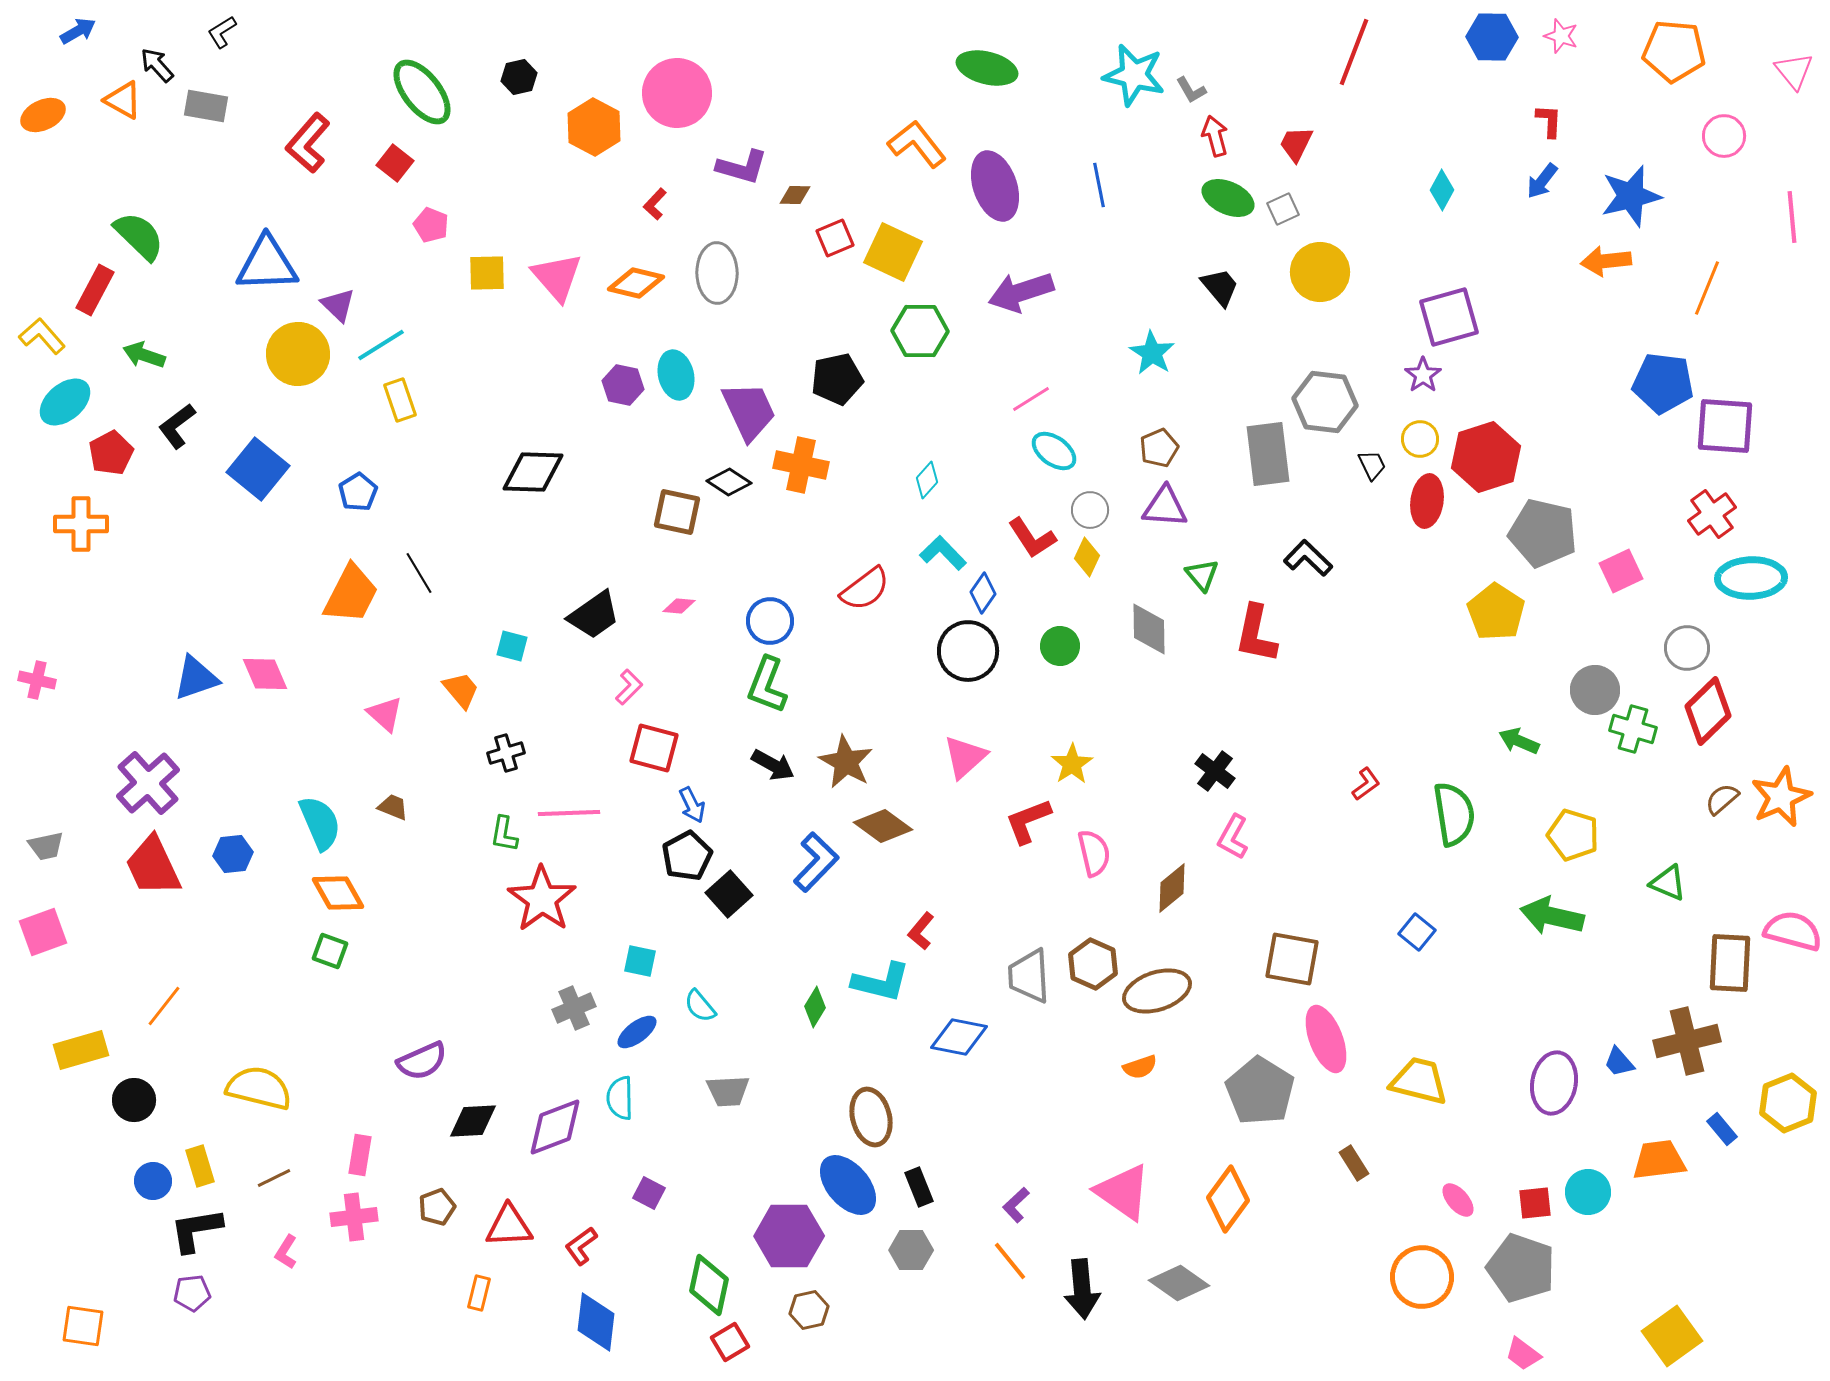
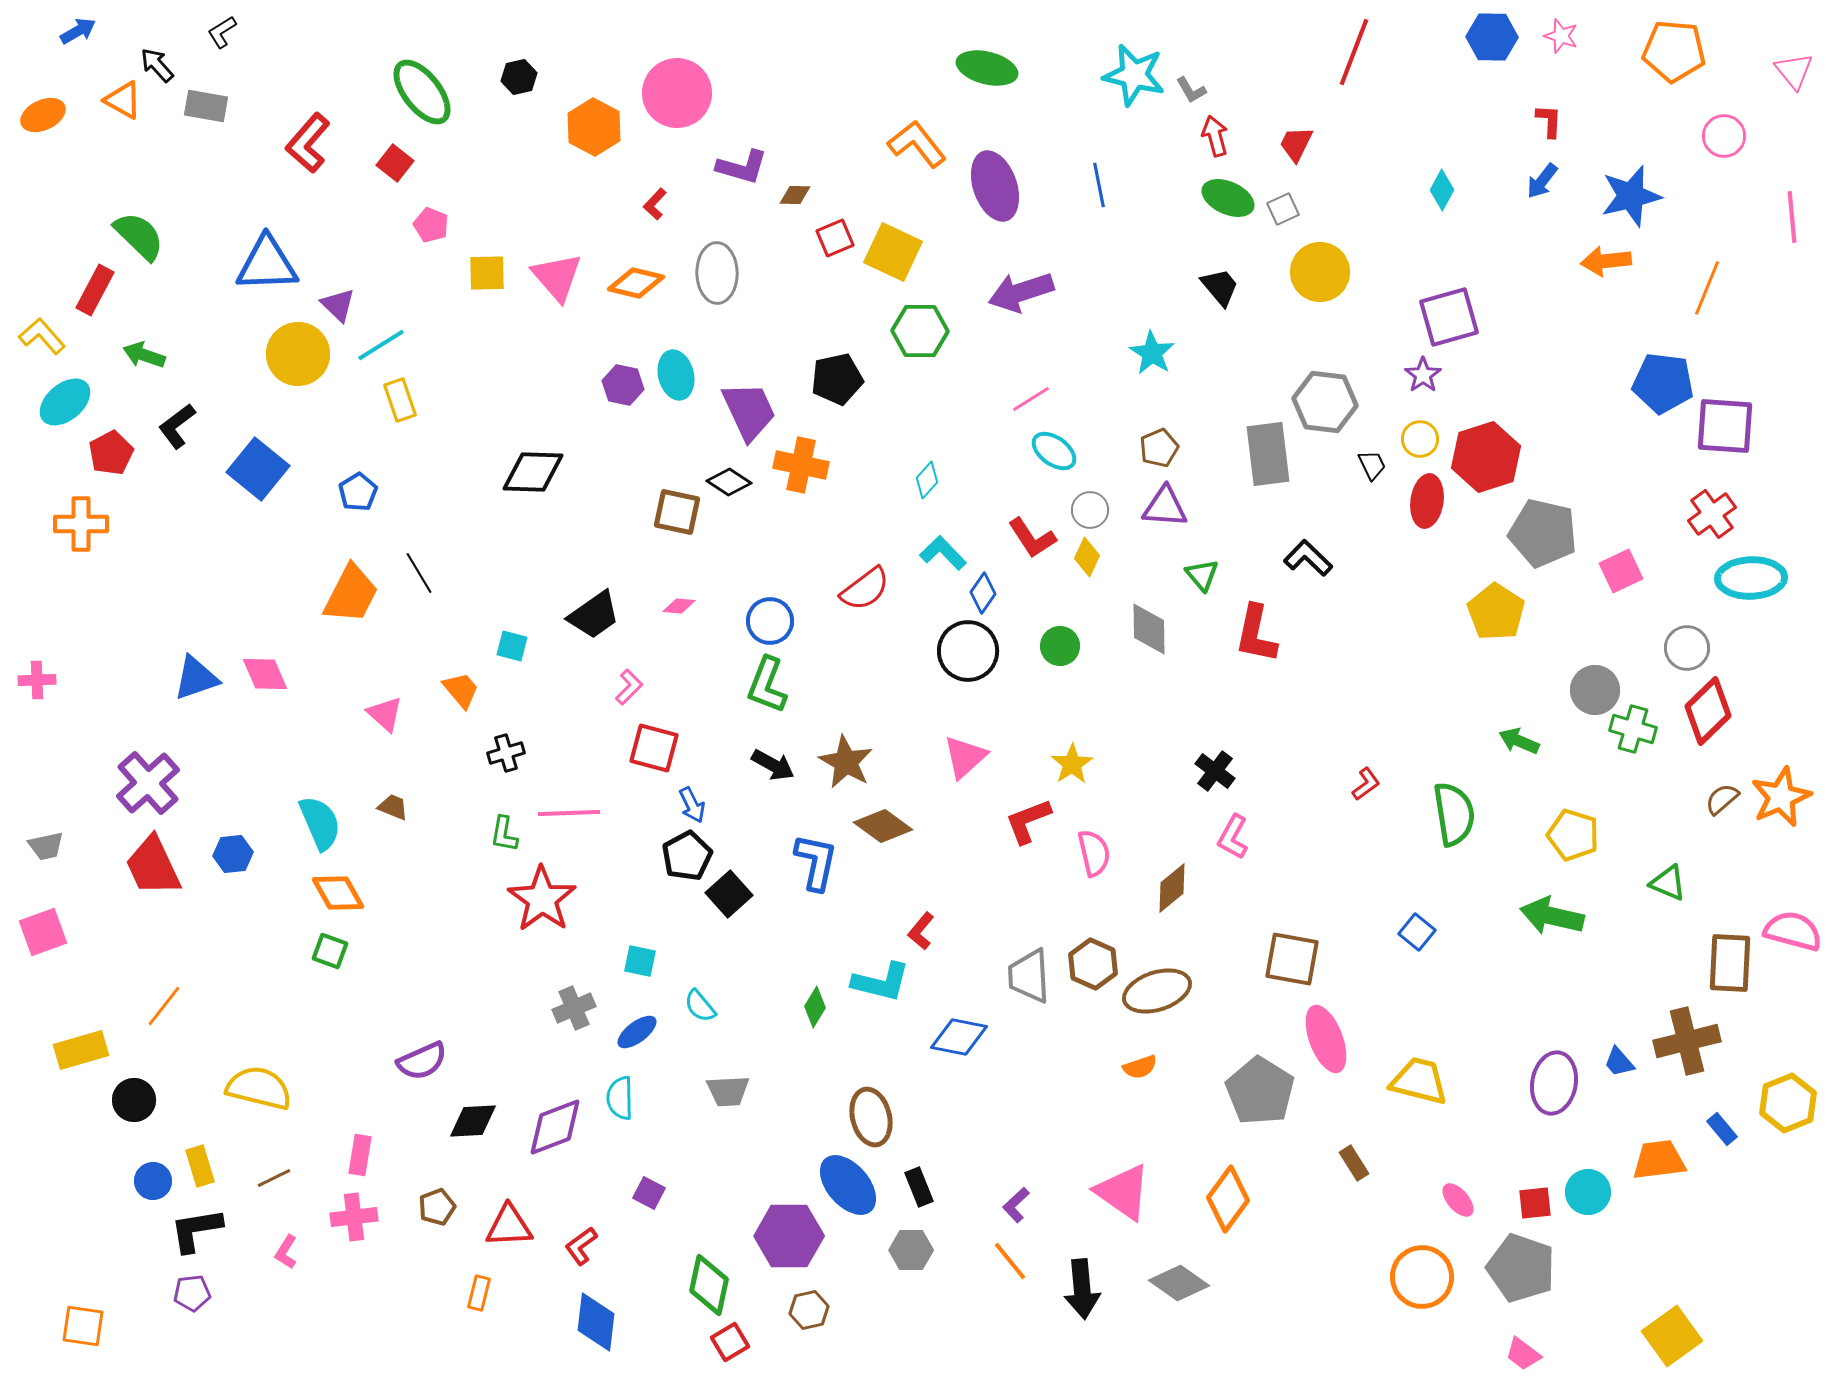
pink cross at (37, 680): rotated 15 degrees counterclockwise
blue L-shape at (816, 862): rotated 32 degrees counterclockwise
